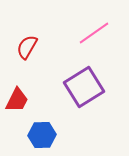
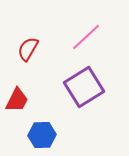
pink line: moved 8 px left, 4 px down; rotated 8 degrees counterclockwise
red semicircle: moved 1 px right, 2 px down
